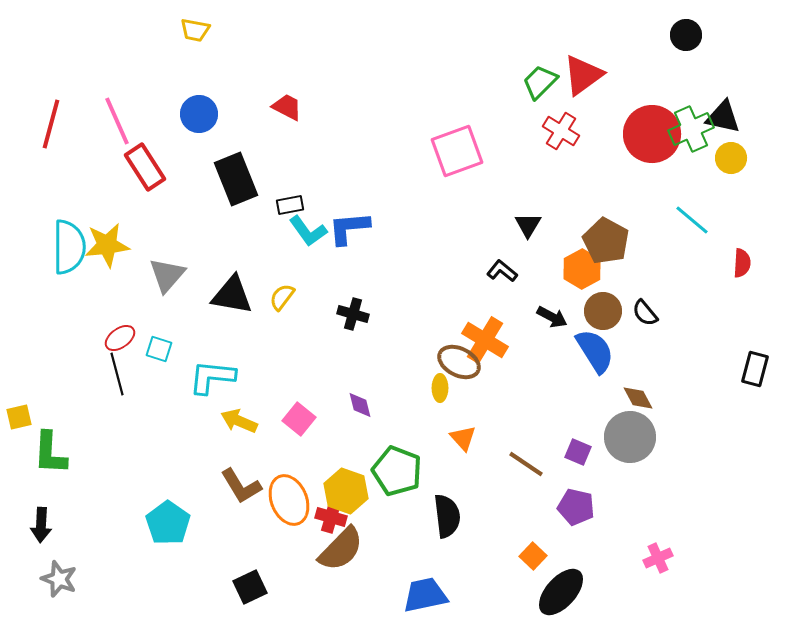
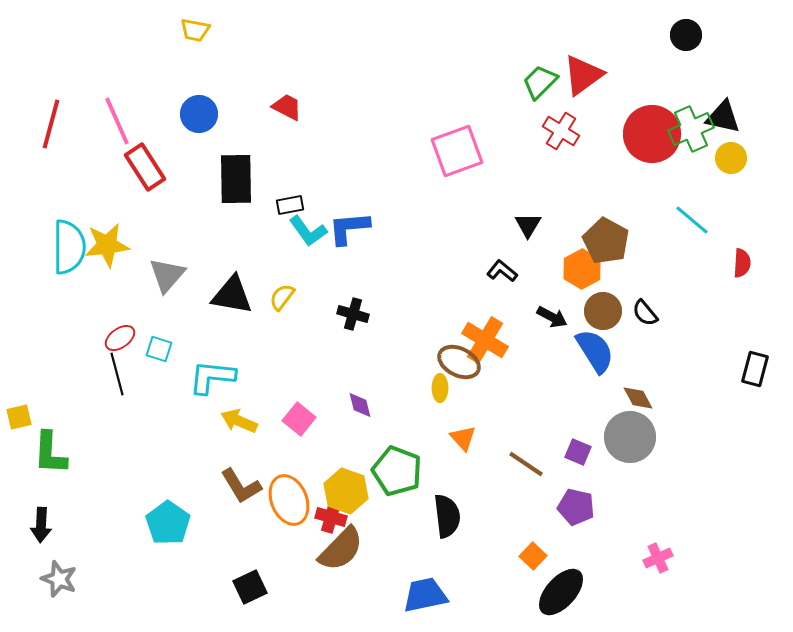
black rectangle at (236, 179): rotated 21 degrees clockwise
